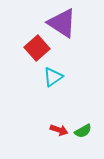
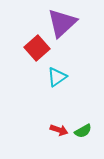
purple triangle: rotated 44 degrees clockwise
cyan triangle: moved 4 px right
